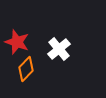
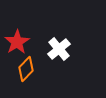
red star: rotated 20 degrees clockwise
